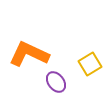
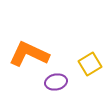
purple ellipse: rotated 65 degrees counterclockwise
